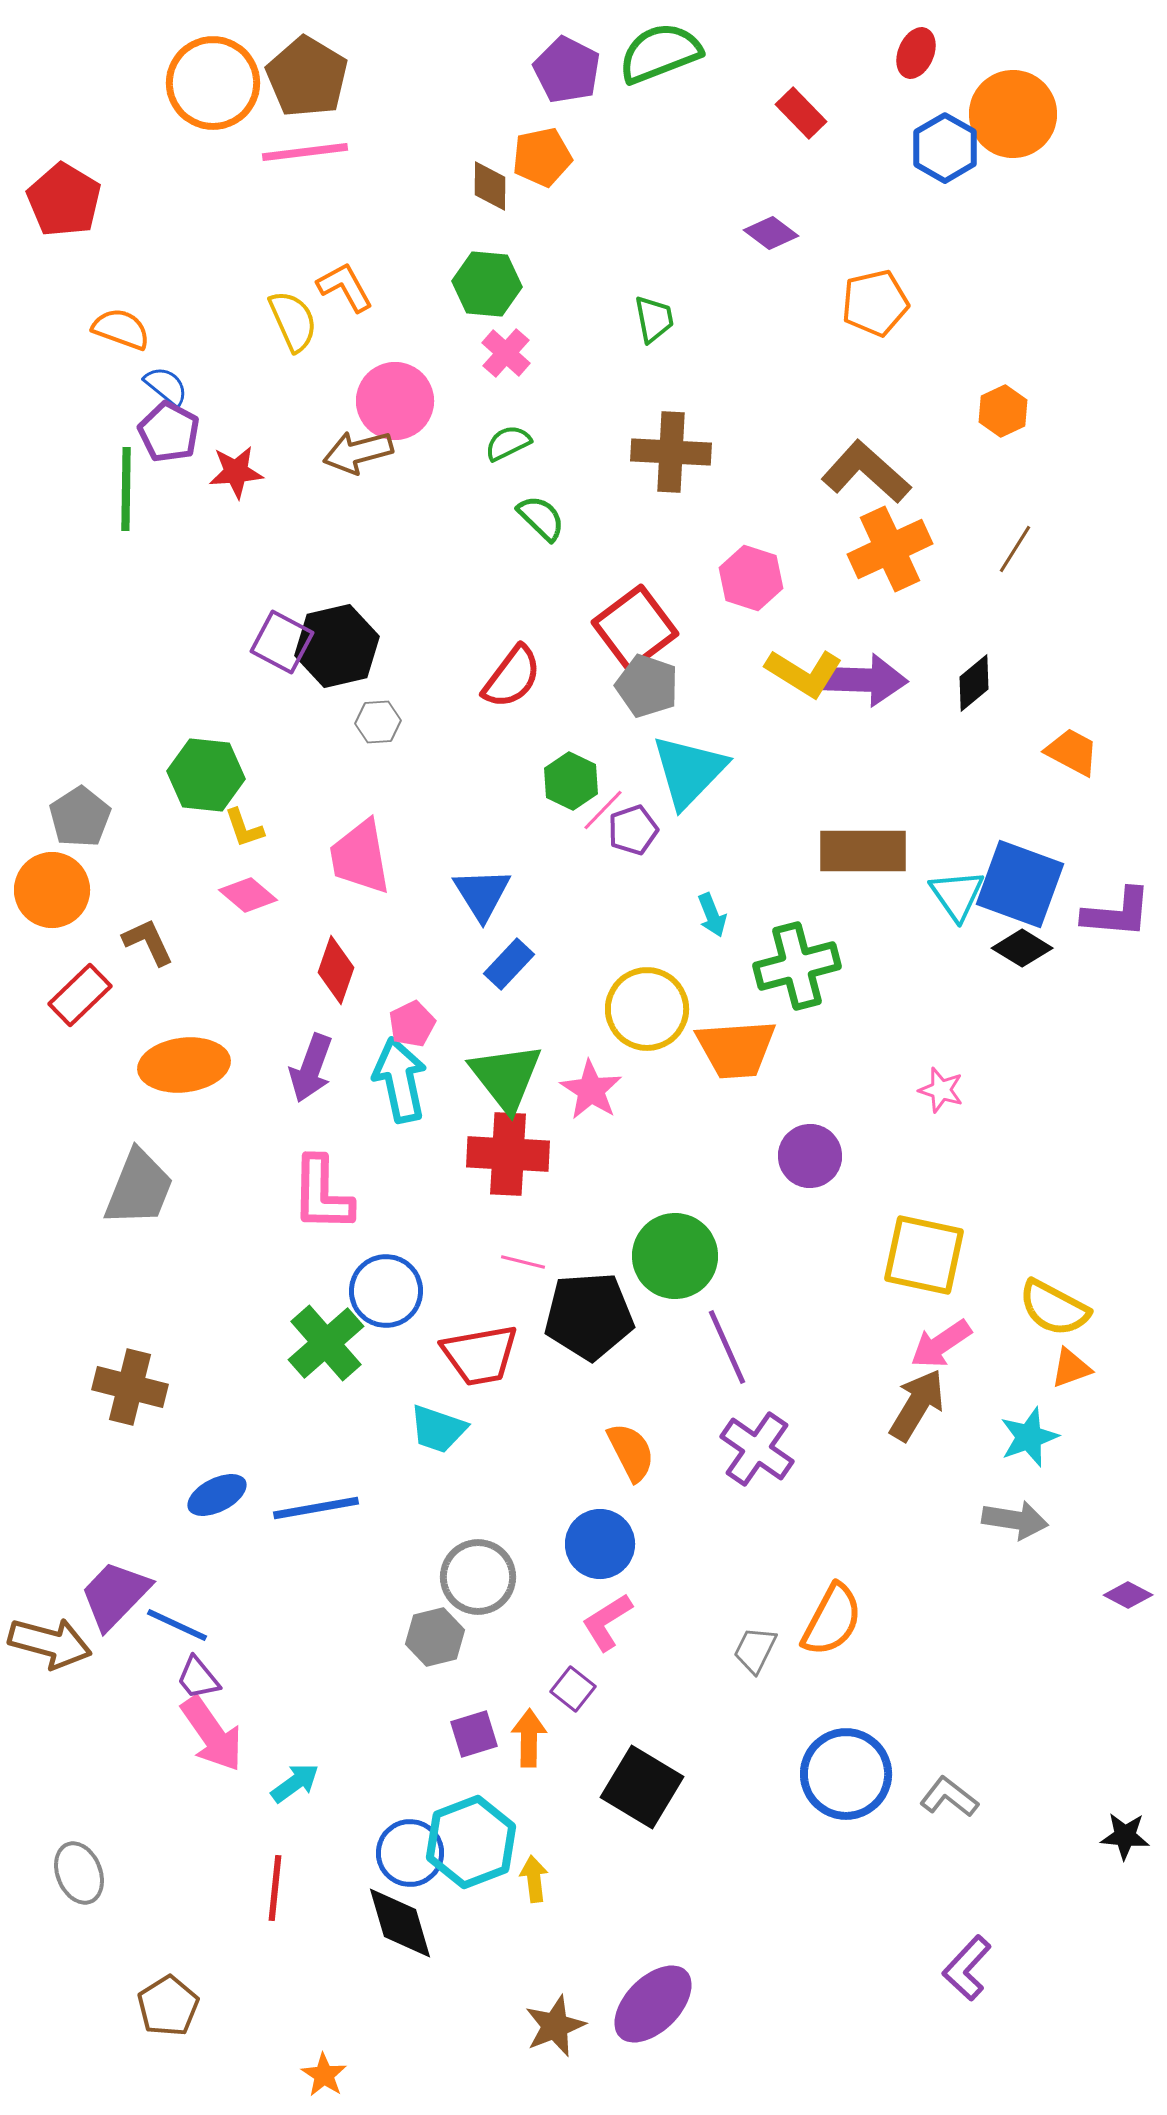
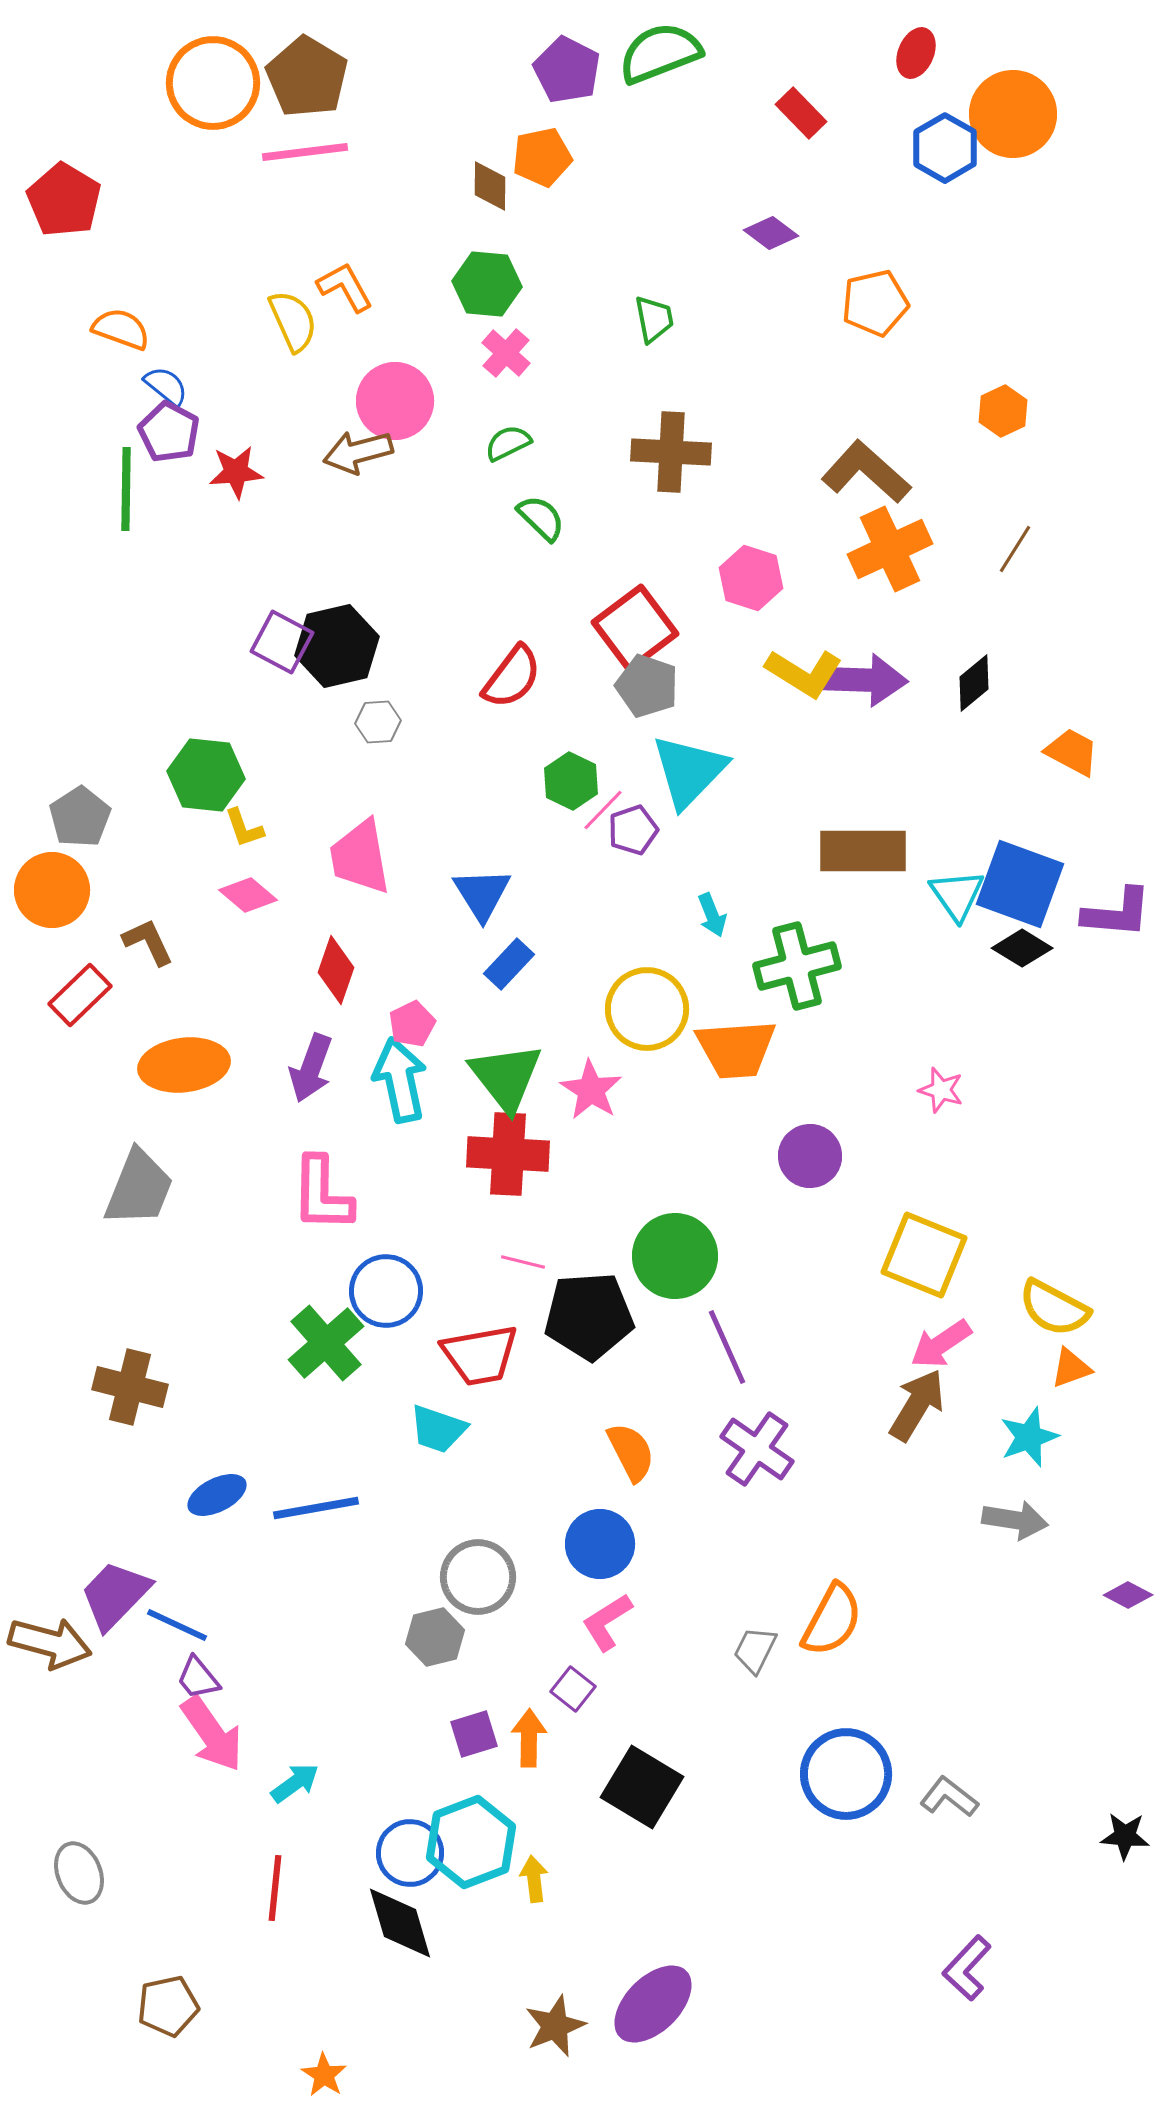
yellow square at (924, 1255): rotated 10 degrees clockwise
brown pentagon at (168, 2006): rotated 20 degrees clockwise
